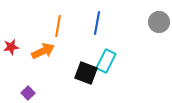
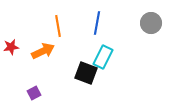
gray circle: moved 8 px left, 1 px down
orange line: rotated 20 degrees counterclockwise
cyan rectangle: moved 3 px left, 4 px up
purple square: moved 6 px right; rotated 16 degrees clockwise
